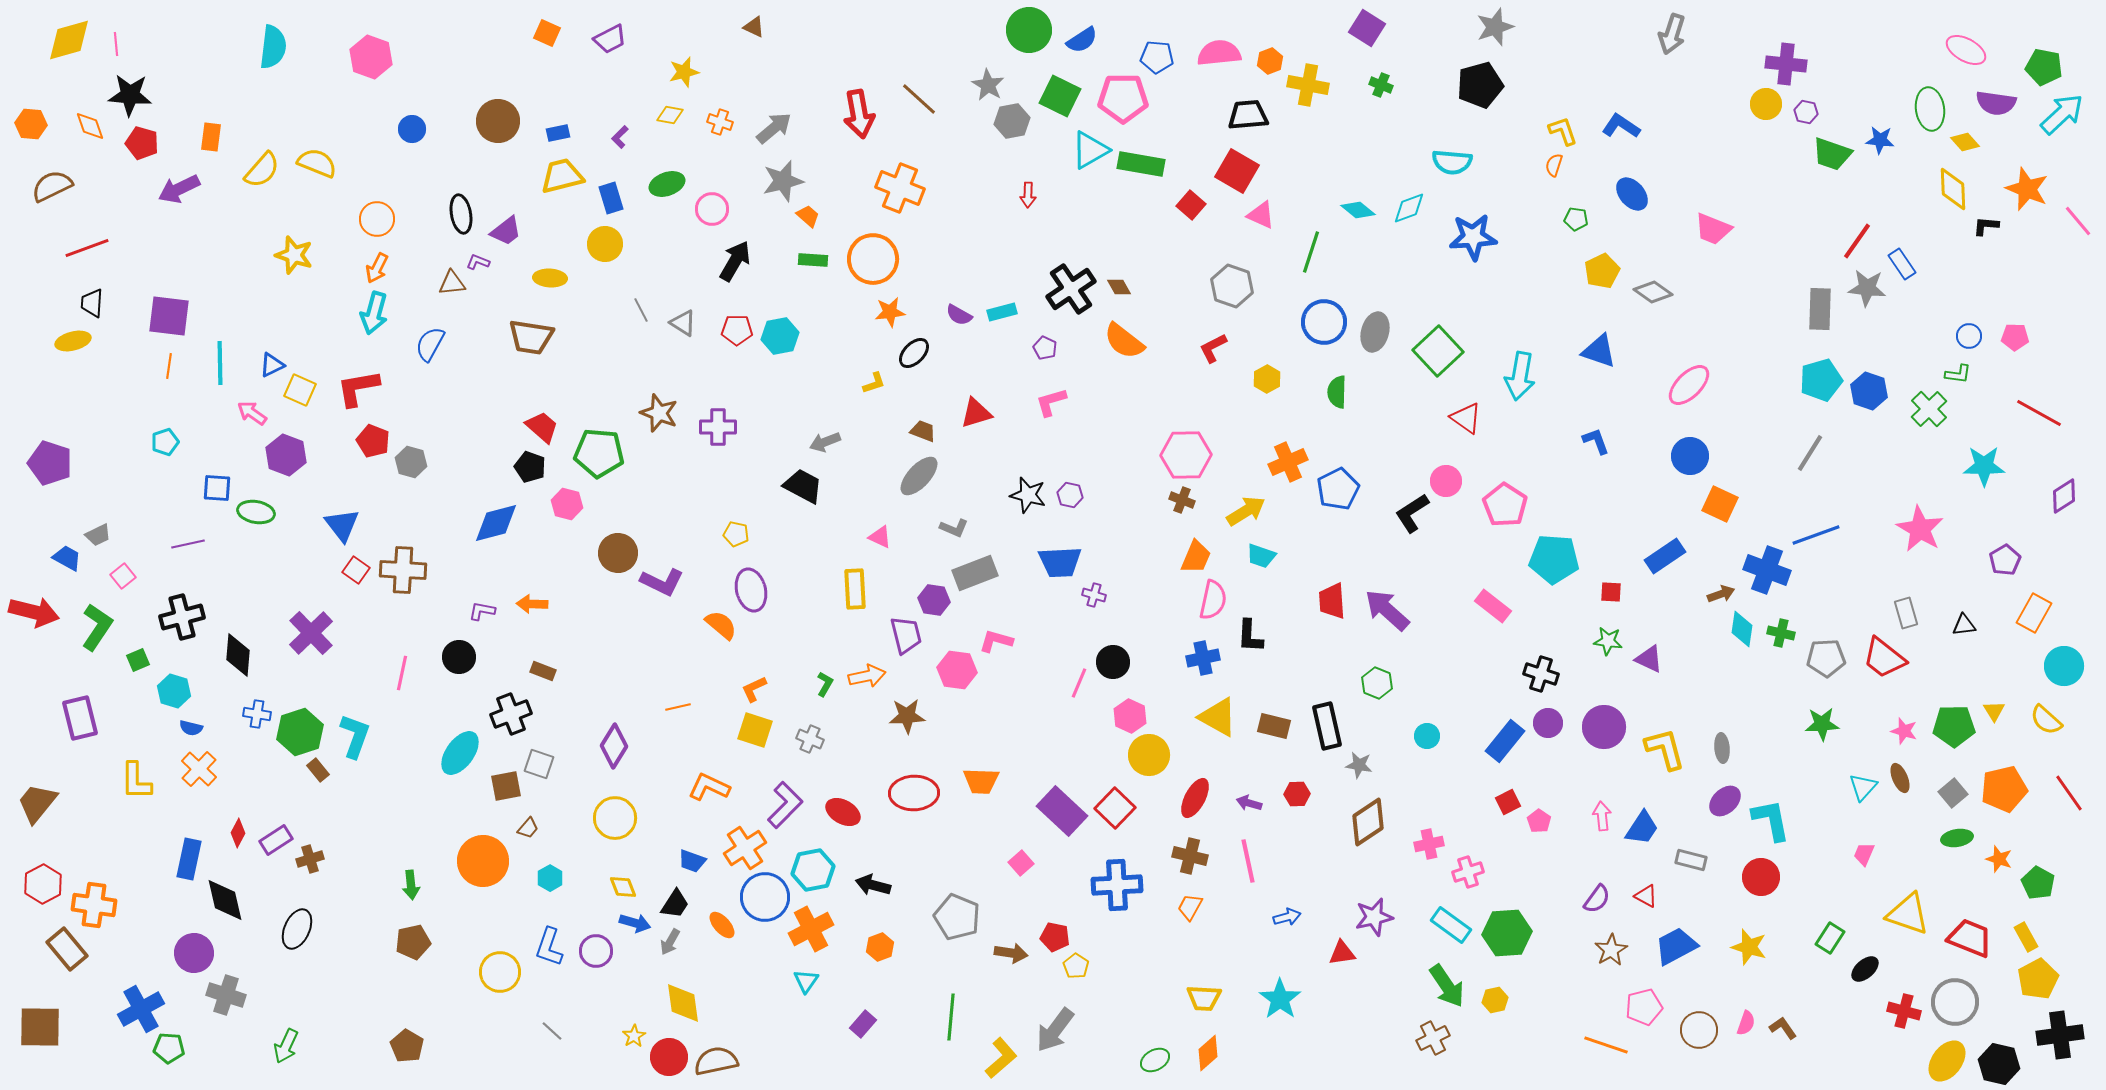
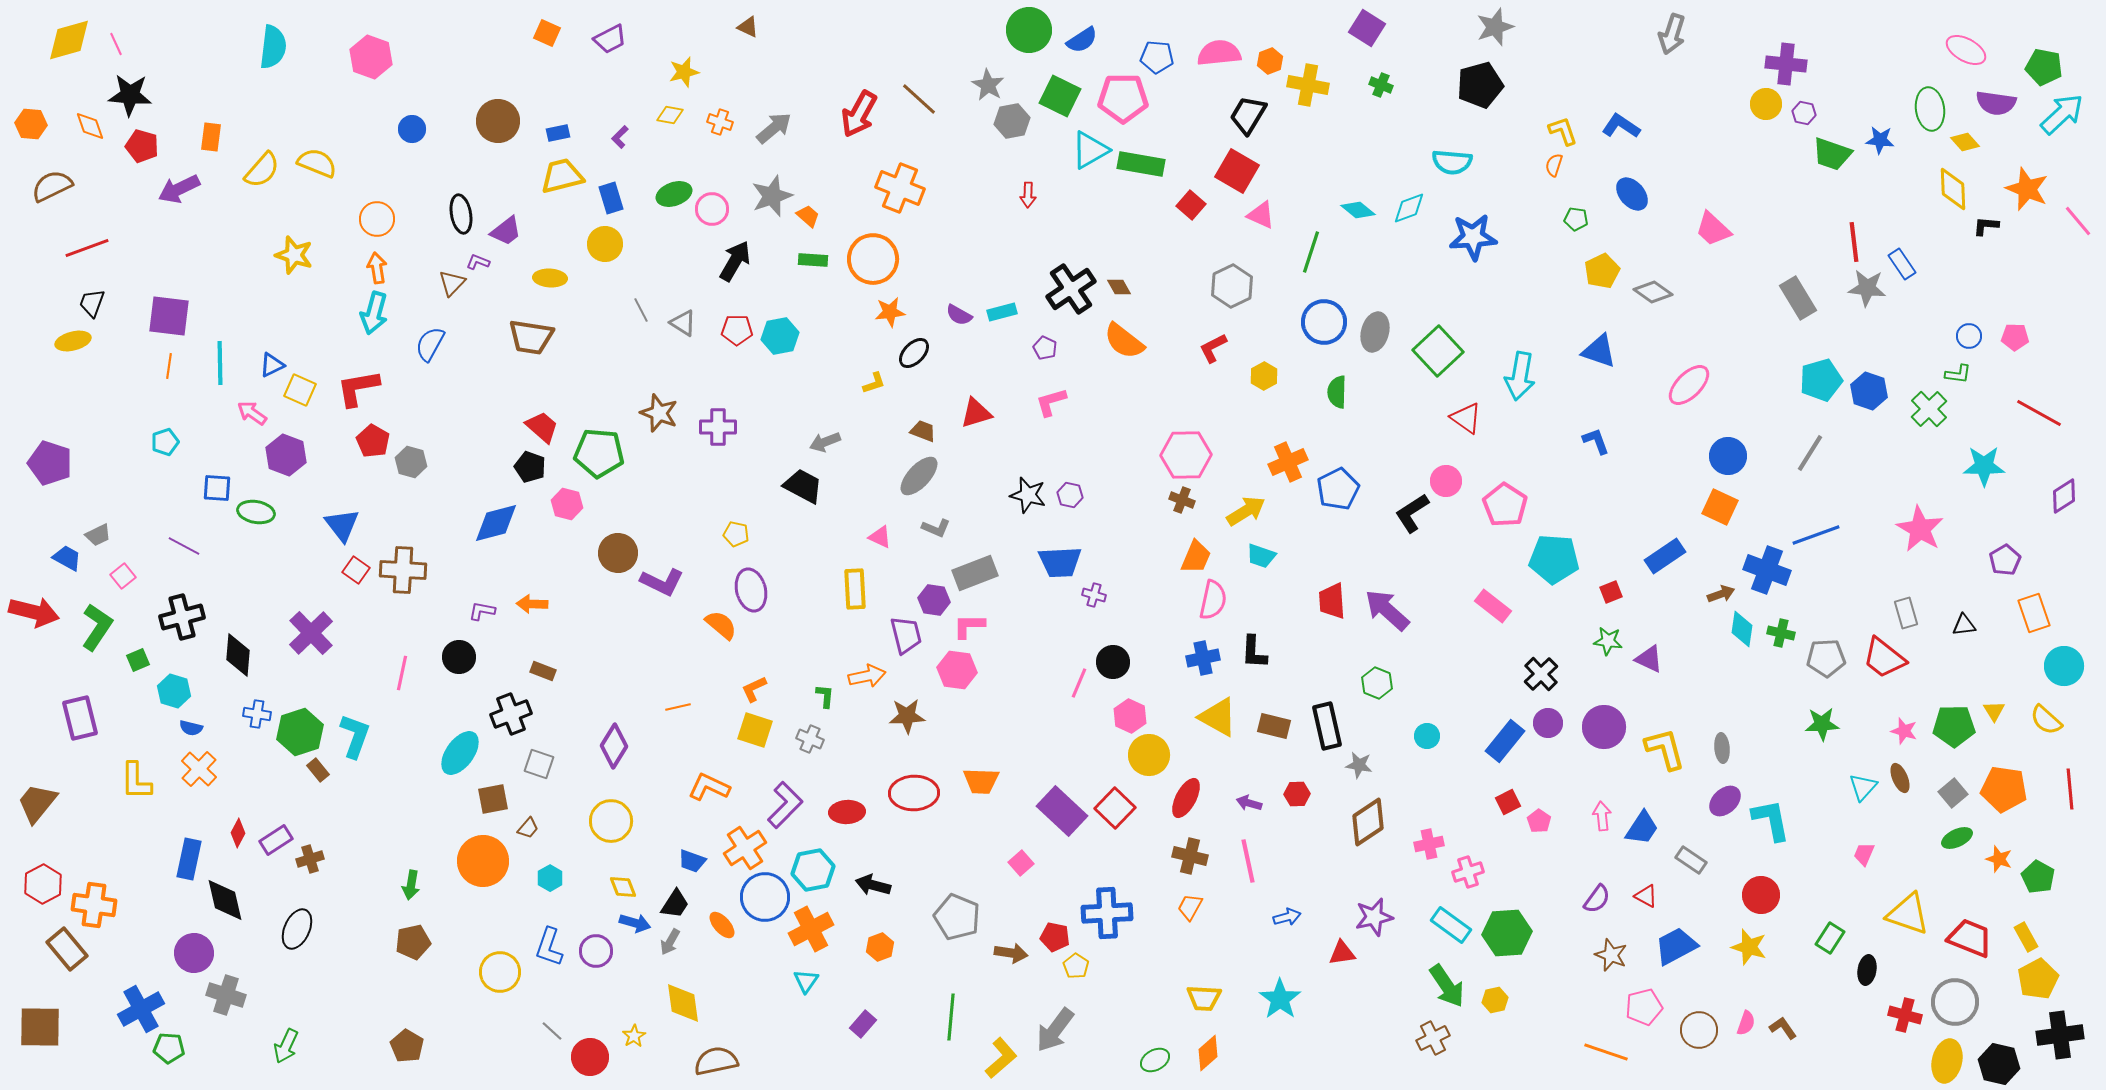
brown triangle at (754, 27): moved 6 px left
pink line at (116, 44): rotated 20 degrees counterclockwise
purple hexagon at (1806, 112): moved 2 px left, 1 px down
red arrow at (859, 114): rotated 39 degrees clockwise
black trapezoid at (1248, 115): rotated 54 degrees counterclockwise
red pentagon at (142, 143): moved 3 px down
gray star at (783, 181): moved 11 px left, 15 px down; rotated 6 degrees counterclockwise
green ellipse at (667, 184): moved 7 px right, 10 px down
pink trapezoid at (1713, 229): rotated 21 degrees clockwise
red line at (1857, 241): moved 3 px left, 1 px down; rotated 42 degrees counterclockwise
orange arrow at (377, 268): rotated 144 degrees clockwise
brown triangle at (452, 283): rotated 40 degrees counterclockwise
gray hexagon at (1232, 286): rotated 15 degrees clockwise
black trapezoid at (92, 303): rotated 16 degrees clockwise
gray rectangle at (1820, 309): moved 22 px left, 11 px up; rotated 33 degrees counterclockwise
yellow hexagon at (1267, 379): moved 3 px left, 3 px up
red pentagon at (373, 441): rotated 8 degrees clockwise
blue circle at (1690, 456): moved 38 px right
orange square at (1720, 504): moved 3 px down
gray L-shape at (954, 528): moved 18 px left
purple line at (188, 544): moved 4 px left, 2 px down; rotated 40 degrees clockwise
red square at (1611, 592): rotated 25 degrees counterclockwise
orange rectangle at (2034, 613): rotated 48 degrees counterclockwise
black L-shape at (1250, 636): moved 4 px right, 16 px down
pink L-shape at (996, 641): moved 27 px left, 15 px up; rotated 16 degrees counterclockwise
black cross at (1541, 674): rotated 28 degrees clockwise
green L-shape at (825, 684): moved 12 px down; rotated 25 degrees counterclockwise
brown square at (506, 786): moved 13 px left, 13 px down
orange pentagon at (2004, 789): rotated 21 degrees clockwise
red line at (2069, 793): moved 1 px right, 4 px up; rotated 30 degrees clockwise
red ellipse at (1195, 798): moved 9 px left
red ellipse at (843, 812): moved 4 px right; rotated 32 degrees counterclockwise
yellow circle at (615, 818): moved 4 px left, 3 px down
green ellipse at (1957, 838): rotated 16 degrees counterclockwise
gray rectangle at (1691, 860): rotated 20 degrees clockwise
red circle at (1761, 877): moved 18 px down
green pentagon at (2038, 883): moved 6 px up
green arrow at (411, 885): rotated 16 degrees clockwise
blue cross at (1117, 885): moved 10 px left, 28 px down
brown star at (1611, 950): moved 5 px down; rotated 20 degrees counterclockwise
black ellipse at (1865, 969): moved 2 px right, 1 px down; rotated 40 degrees counterclockwise
red cross at (1904, 1011): moved 1 px right, 4 px down
orange line at (1606, 1045): moved 7 px down
red circle at (669, 1057): moved 79 px left
yellow ellipse at (1947, 1061): rotated 24 degrees counterclockwise
